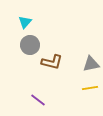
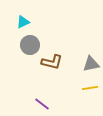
cyan triangle: moved 2 px left; rotated 24 degrees clockwise
purple line: moved 4 px right, 4 px down
